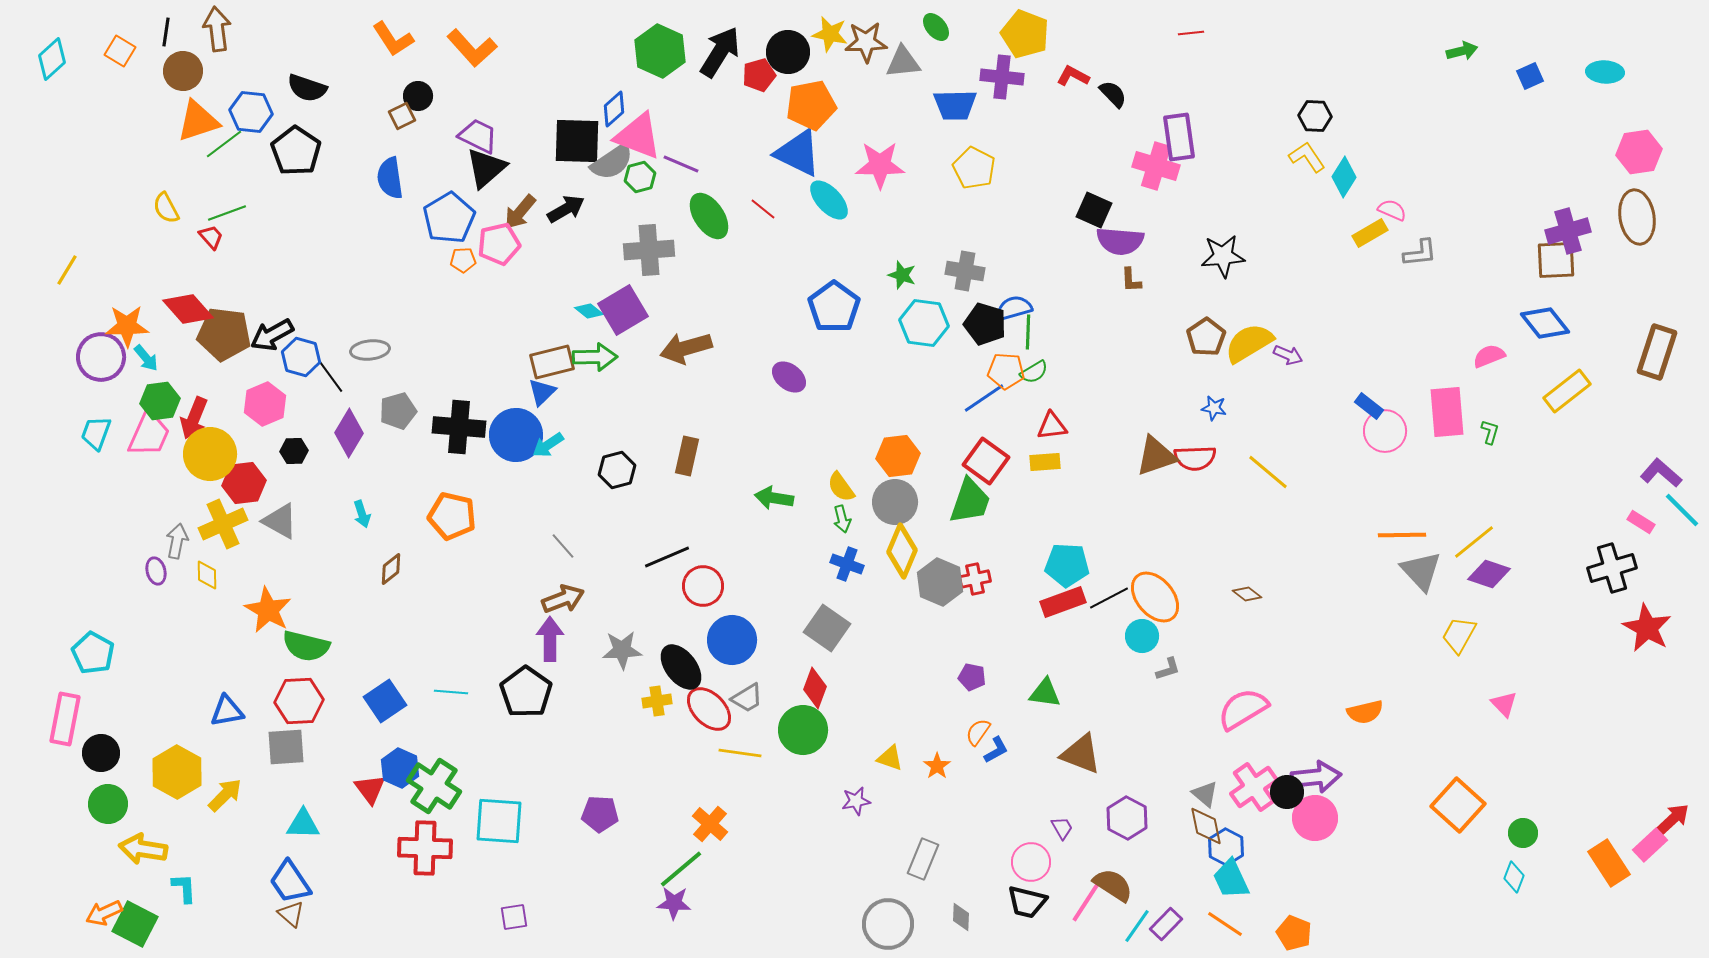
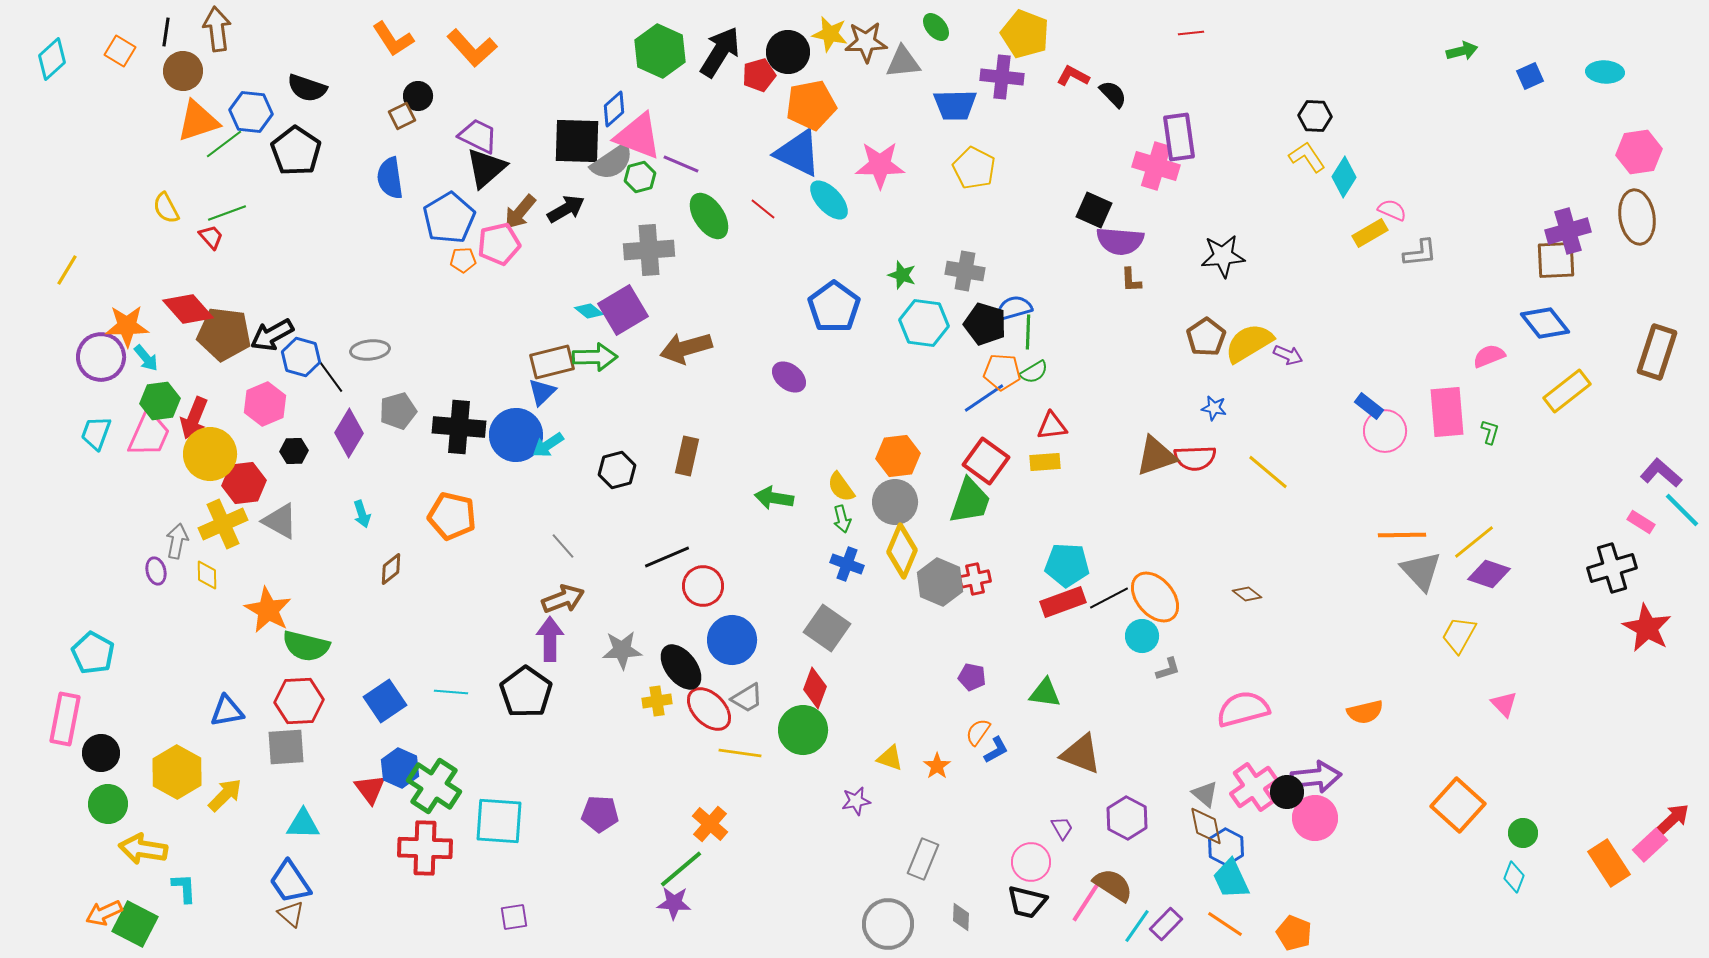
orange pentagon at (1006, 371): moved 4 px left, 1 px down
pink semicircle at (1243, 709): rotated 16 degrees clockwise
